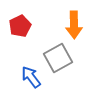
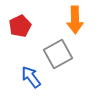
orange arrow: moved 1 px right, 5 px up
gray square: moved 4 px up
